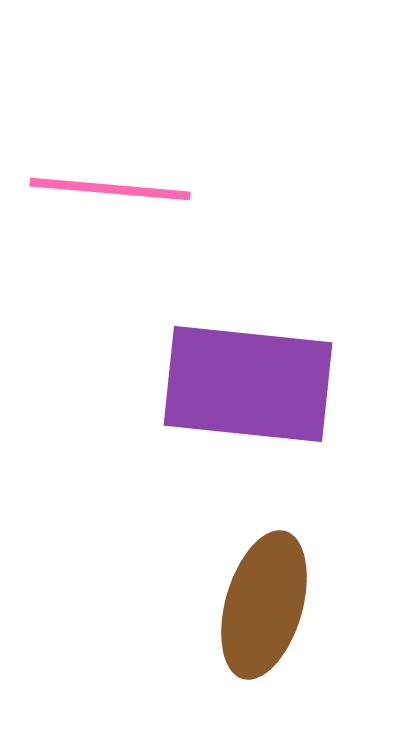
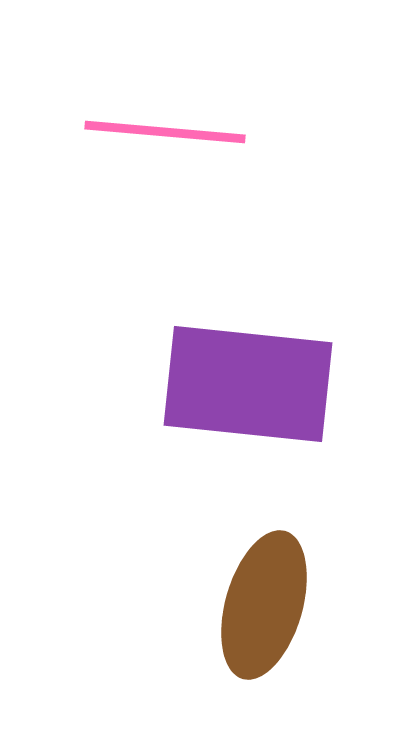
pink line: moved 55 px right, 57 px up
